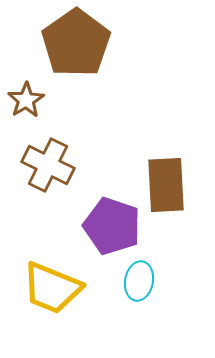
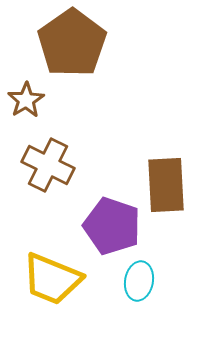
brown pentagon: moved 4 px left
yellow trapezoid: moved 9 px up
